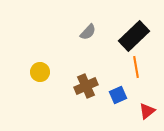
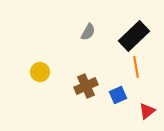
gray semicircle: rotated 12 degrees counterclockwise
